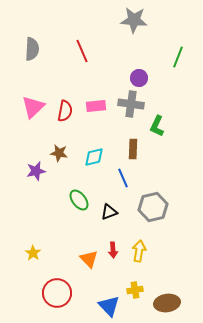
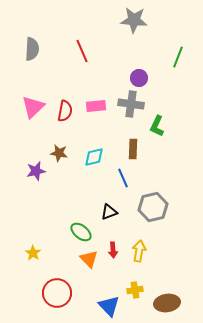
green ellipse: moved 2 px right, 32 px down; rotated 15 degrees counterclockwise
